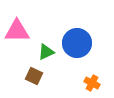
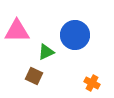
blue circle: moved 2 px left, 8 px up
